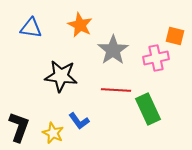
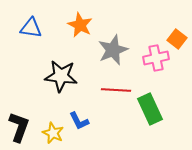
orange square: moved 2 px right, 3 px down; rotated 24 degrees clockwise
gray star: rotated 12 degrees clockwise
green rectangle: moved 2 px right
blue L-shape: rotated 10 degrees clockwise
